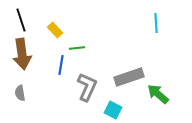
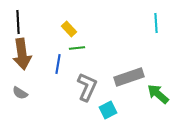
black line: moved 3 px left, 2 px down; rotated 15 degrees clockwise
yellow rectangle: moved 14 px right, 1 px up
blue line: moved 3 px left, 1 px up
gray semicircle: rotated 49 degrees counterclockwise
cyan square: moved 5 px left; rotated 36 degrees clockwise
